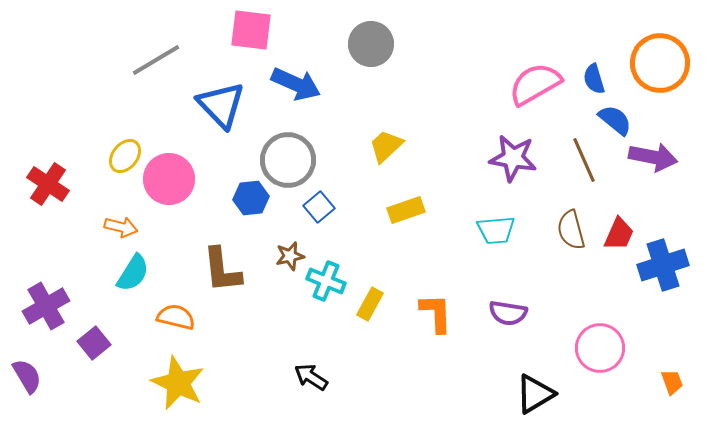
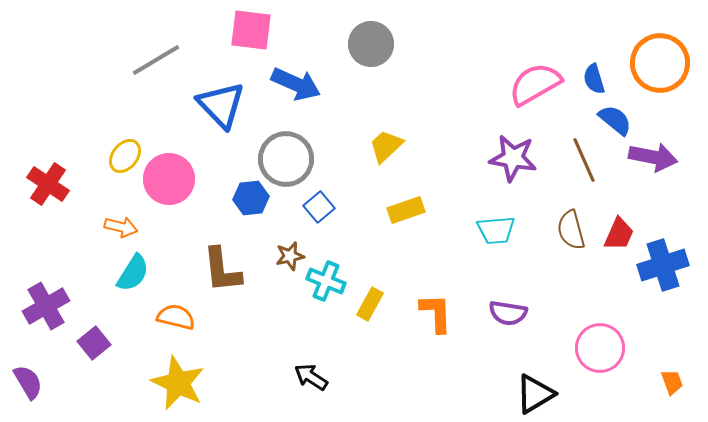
gray circle at (288, 160): moved 2 px left, 1 px up
purple semicircle at (27, 376): moved 1 px right, 6 px down
